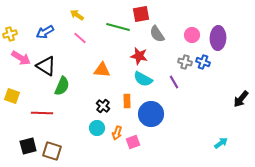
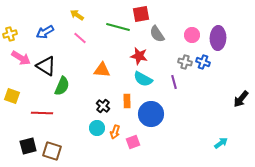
purple line: rotated 16 degrees clockwise
orange arrow: moved 2 px left, 1 px up
